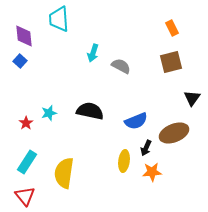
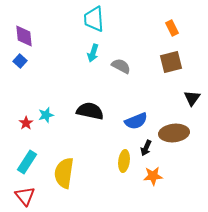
cyan trapezoid: moved 35 px right
cyan star: moved 3 px left, 2 px down
brown ellipse: rotated 16 degrees clockwise
orange star: moved 1 px right, 4 px down
